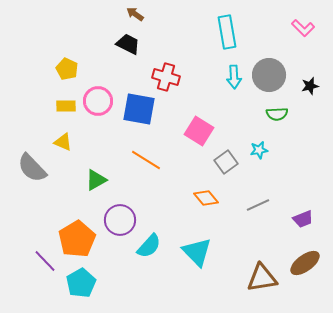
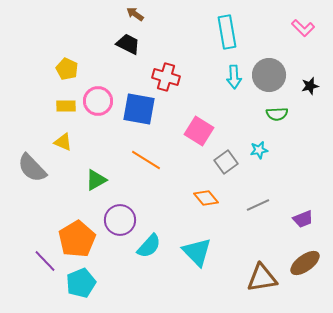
cyan pentagon: rotated 8 degrees clockwise
